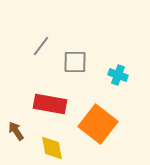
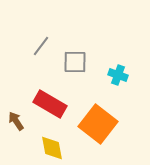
red rectangle: rotated 20 degrees clockwise
brown arrow: moved 10 px up
